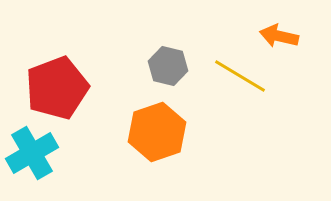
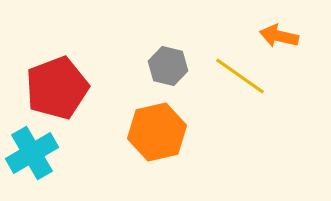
yellow line: rotated 4 degrees clockwise
orange hexagon: rotated 6 degrees clockwise
